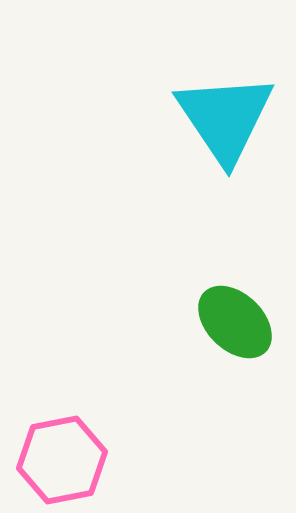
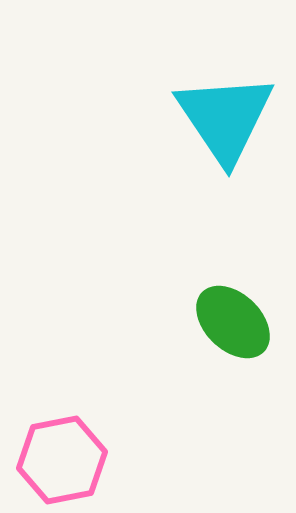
green ellipse: moved 2 px left
